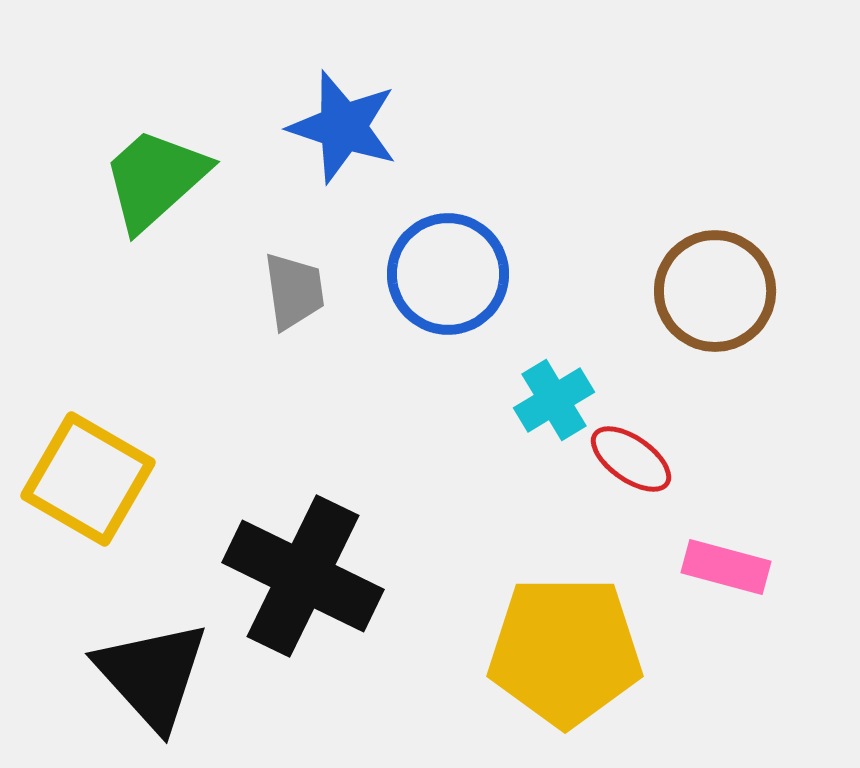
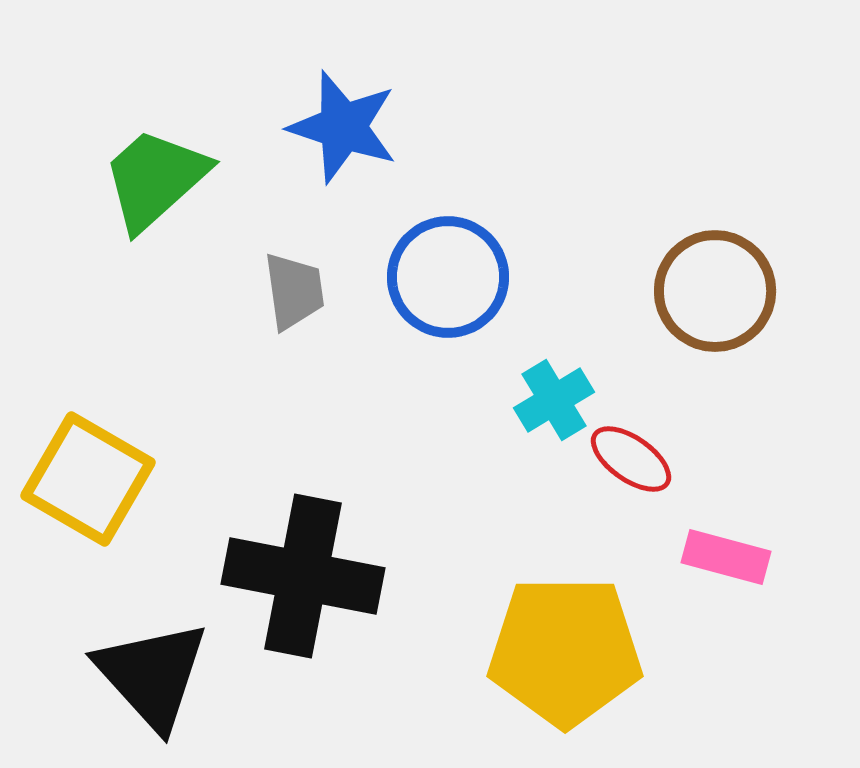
blue circle: moved 3 px down
pink rectangle: moved 10 px up
black cross: rotated 15 degrees counterclockwise
